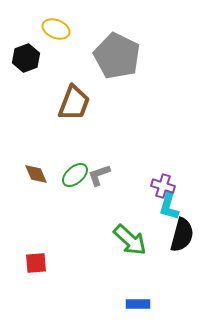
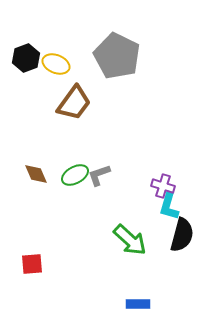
yellow ellipse: moved 35 px down
brown trapezoid: rotated 15 degrees clockwise
green ellipse: rotated 12 degrees clockwise
red square: moved 4 px left, 1 px down
